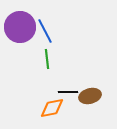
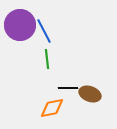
purple circle: moved 2 px up
blue line: moved 1 px left
black line: moved 4 px up
brown ellipse: moved 2 px up; rotated 35 degrees clockwise
